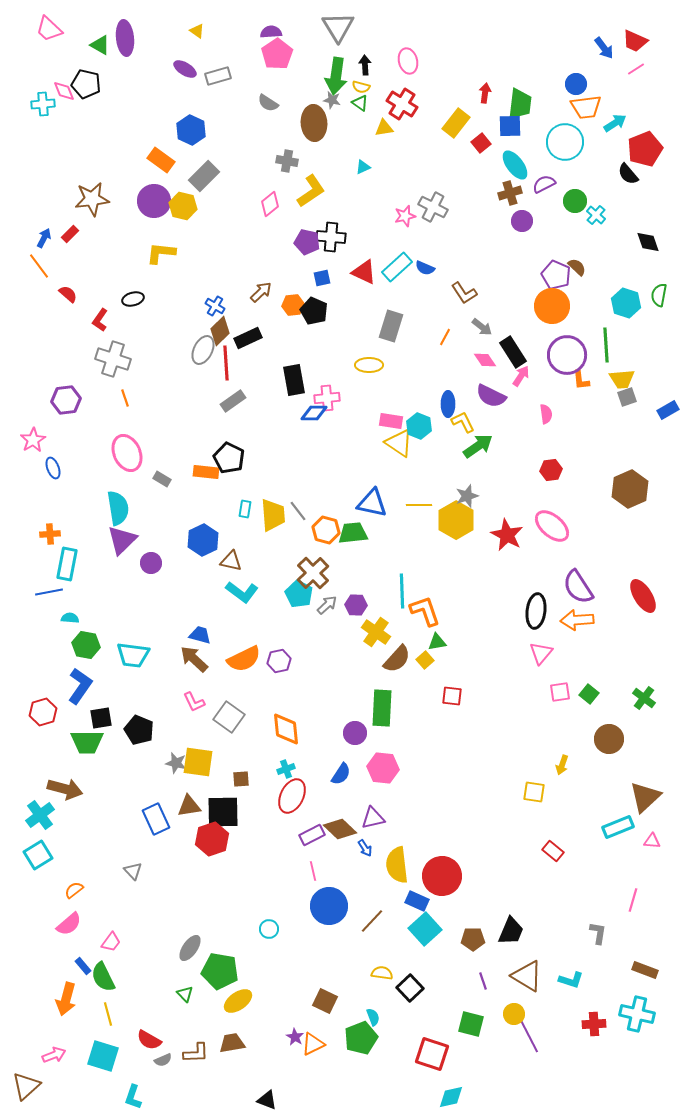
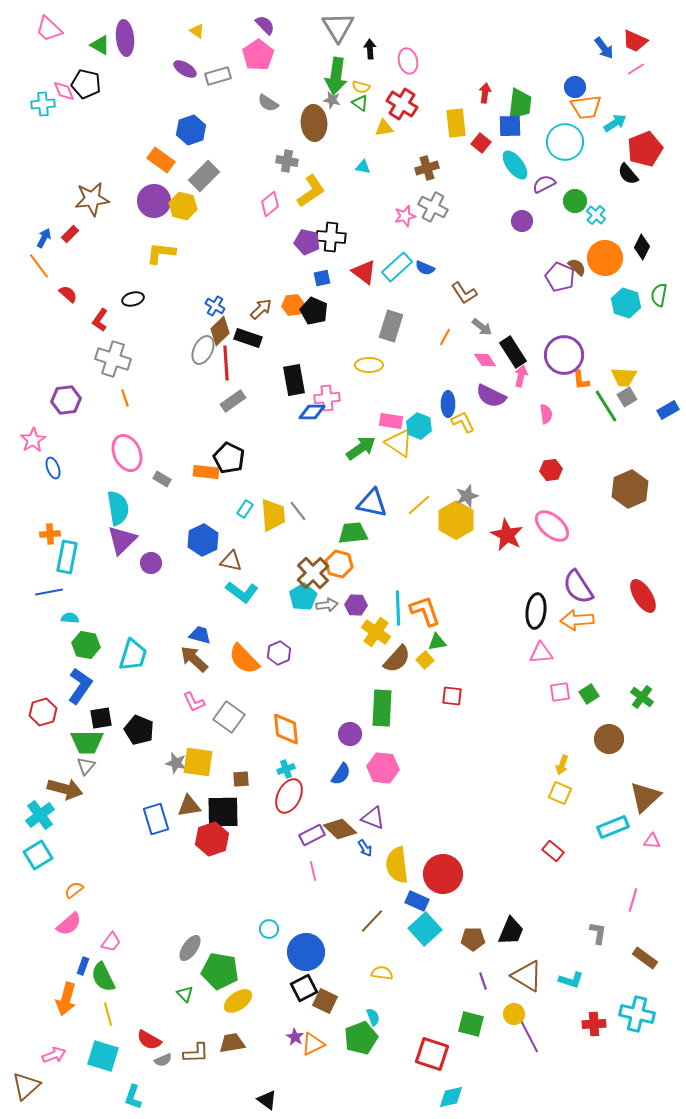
purple semicircle at (271, 32): moved 6 px left, 7 px up; rotated 50 degrees clockwise
pink pentagon at (277, 54): moved 19 px left, 1 px down
black arrow at (365, 65): moved 5 px right, 16 px up
blue circle at (576, 84): moved 1 px left, 3 px down
yellow rectangle at (456, 123): rotated 44 degrees counterclockwise
blue hexagon at (191, 130): rotated 16 degrees clockwise
red square at (481, 143): rotated 12 degrees counterclockwise
cyan triangle at (363, 167): rotated 35 degrees clockwise
brown cross at (510, 193): moved 83 px left, 25 px up
black diamond at (648, 242): moved 6 px left, 5 px down; rotated 45 degrees clockwise
red triangle at (364, 272): rotated 12 degrees clockwise
purple pentagon at (556, 275): moved 4 px right, 2 px down
brown arrow at (261, 292): moved 17 px down
orange circle at (552, 306): moved 53 px right, 48 px up
black rectangle at (248, 338): rotated 44 degrees clockwise
green line at (606, 345): moved 61 px down; rotated 28 degrees counterclockwise
purple circle at (567, 355): moved 3 px left
pink arrow at (521, 376): rotated 20 degrees counterclockwise
yellow trapezoid at (622, 379): moved 2 px right, 2 px up; rotated 8 degrees clockwise
gray square at (627, 397): rotated 12 degrees counterclockwise
blue diamond at (314, 413): moved 2 px left, 1 px up
green arrow at (478, 446): moved 117 px left, 2 px down
yellow line at (419, 505): rotated 40 degrees counterclockwise
cyan rectangle at (245, 509): rotated 24 degrees clockwise
orange hexagon at (326, 530): moved 13 px right, 34 px down
cyan rectangle at (67, 564): moved 7 px up
cyan line at (402, 591): moved 4 px left, 17 px down
cyan pentagon at (299, 594): moved 4 px right, 3 px down; rotated 12 degrees clockwise
gray arrow at (327, 605): rotated 35 degrees clockwise
pink triangle at (541, 653): rotated 45 degrees clockwise
cyan trapezoid at (133, 655): rotated 80 degrees counterclockwise
orange semicircle at (244, 659): rotated 72 degrees clockwise
purple hexagon at (279, 661): moved 8 px up; rotated 10 degrees counterclockwise
green square at (589, 694): rotated 18 degrees clockwise
green cross at (644, 698): moved 2 px left, 1 px up
purple circle at (355, 733): moved 5 px left, 1 px down
yellow square at (534, 792): moved 26 px right, 1 px down; rotated 15 degrees clockwise
red ellipse at (292, 796): moved 3 px left
purple triangle at (373, 818): rotated 35 degrees clockwise
blue rectangle at (156, 819): rotated 8 degrees clockwise
cyan rectangle at (618, 827): moved 5 px left
gray triangle at (133, 871): moved 47 px left, 105 px up; rotated 24 degrees clockwise
red circle at (442, 876): moved 1 px right, 2 px up
blue circle at (329, 906): moved 23 px left, 46 px down
blue rectangle at (83, 966): rotated 60 degrees clockwise
brown rectangle at (645, 970): moved 12 px up; rotated 15 degrees clockwise
black square at (410, 988): moved 106 px left; rotated 16 degrees clockwise
black triangle at (267, 1100): rotated 15 degrees clockwise
